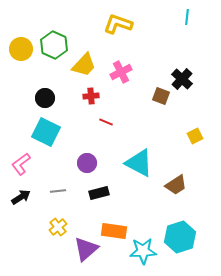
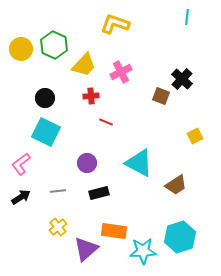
yellow L-shape: moved 3 px left
